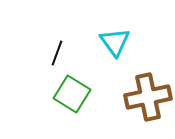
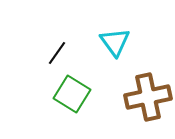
black line: rotated 15 degrees clockwise
